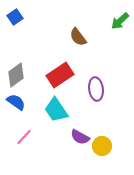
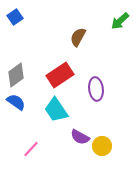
brown semicircle: rotated 66 degrees clockwise
pink line: moved 7 px right, 12 px down
